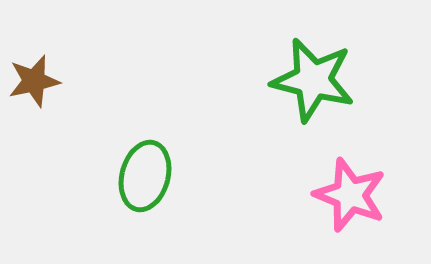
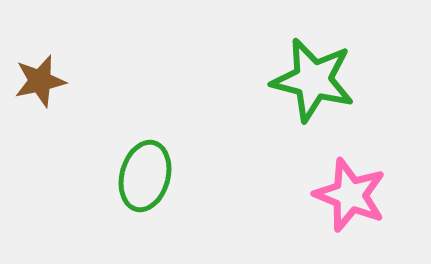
brown star: moved 6 px right
